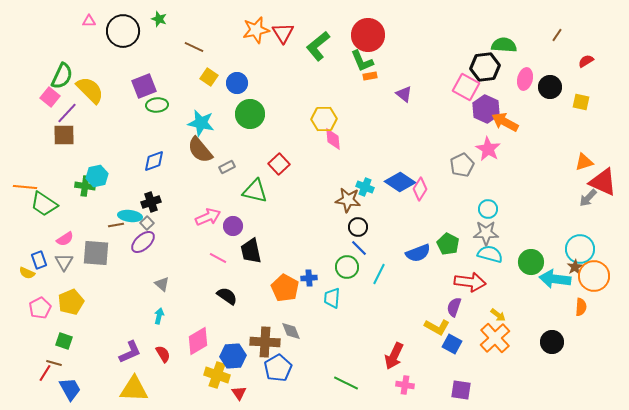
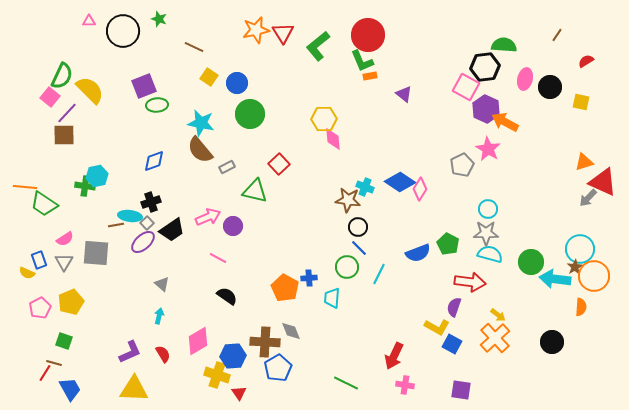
black trapezoid at (251, 251): moved 79 px left, 21 px up; rotated 112 degrees counterclockwise
